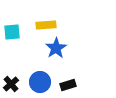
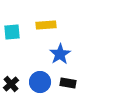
blue star: moved 4 px right, 6 px down
black rectangle: moved 2 px up; rotated 28 degrees clockwise
